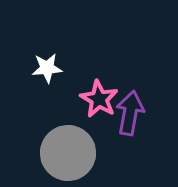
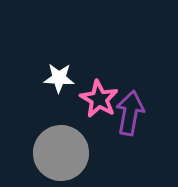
white star: moved 12 px right, 10 px down; rotated 8 degrees clockwise
gray circle: moved 7 px left
